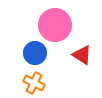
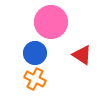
pink circle: moved 4 px left, 3 px up
orange cross: moved 1 px right, 4 px up
